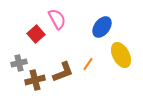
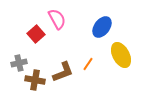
brown cross: rotated 24 degrees clockwise
